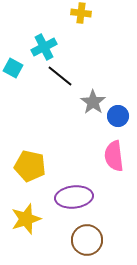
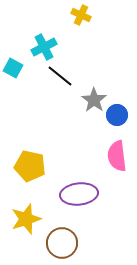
yellow cross: moved 2 px down; rotated 18 degrees clockwise
gray star: moved 1 px right, 2 px up
blue circle: moved 1 px left, 1 px up
pink semicircle: moved 3 px right
purple ellipse: moved 5 px right, 3 px up
brown circle: moved 25 px left, 3 px down
